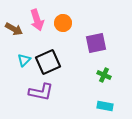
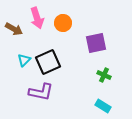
pink arrow: moved 2 px up
cyan rectangle: moved 2 px left; rotated 21 degrees clockwise
